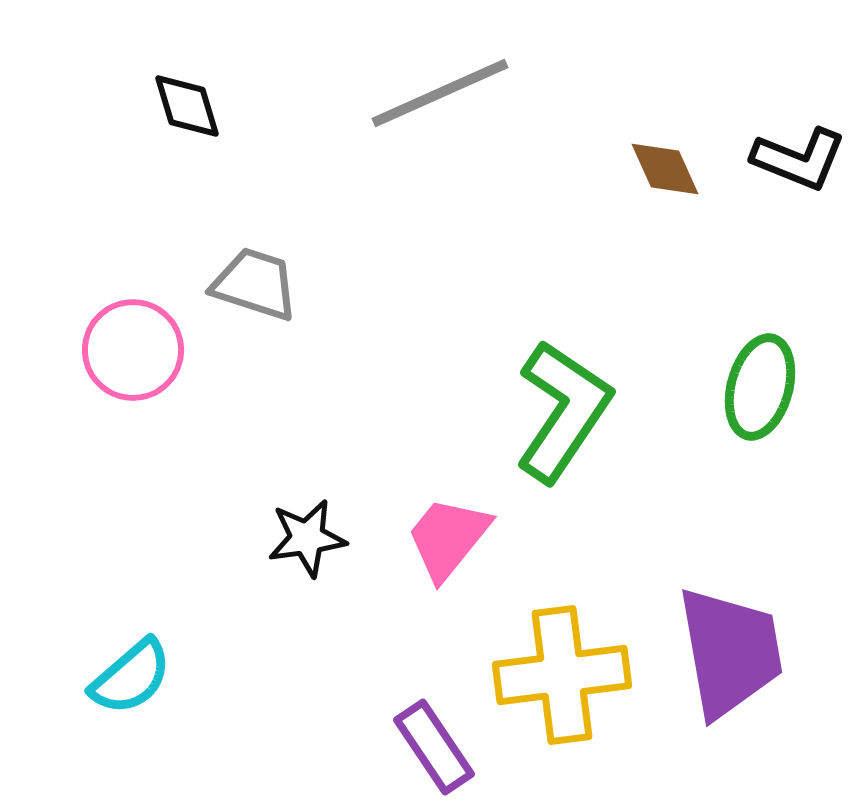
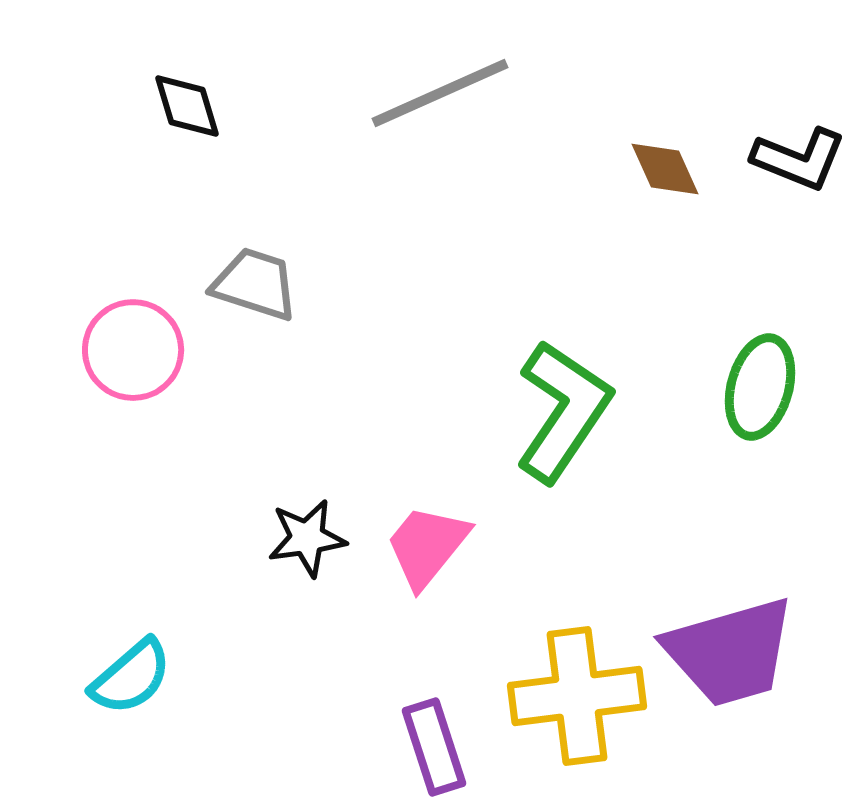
pink trapezoid: moved 21 px left, 8 px down
purple trapezoid: rotated 84 degrees clockwise
yellow cross: moved 15 px right, 21 px down
purple rectangle: rotated 16 degrees clockwise
